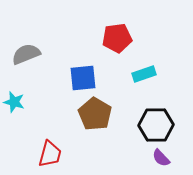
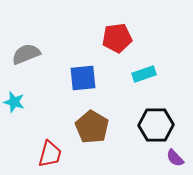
brown pentagon: moved 3 px left, 13 px down
purple semicircle: moved 14 px right
